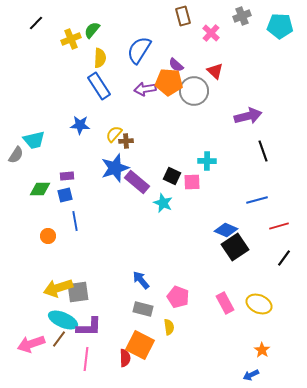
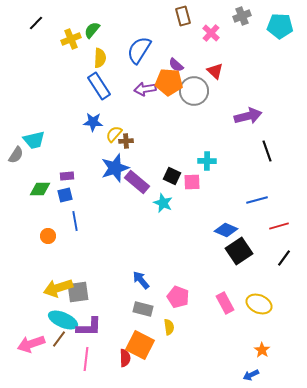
blue star at (80, 125): moved 13 px right, 3 px up
black line at (263, 151): moved 4 px right
black square at (235, 247): moved 4 px right, 4 px down
